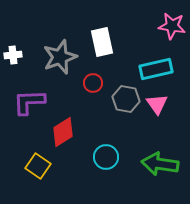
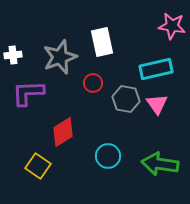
purple L-shape: moved 1 px left, 9 px up
cyan circle: moved 2 px right, 1 px up
